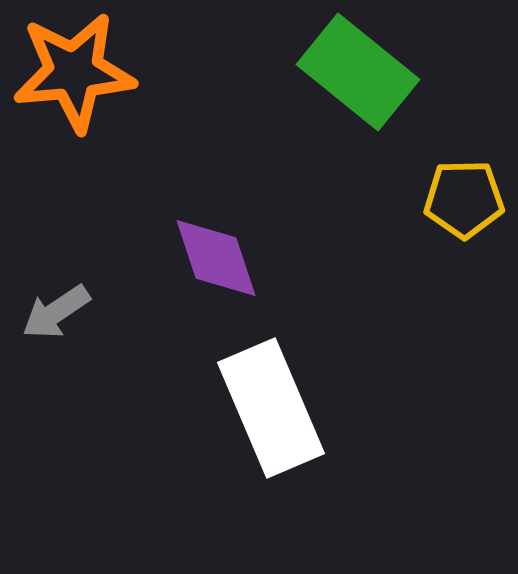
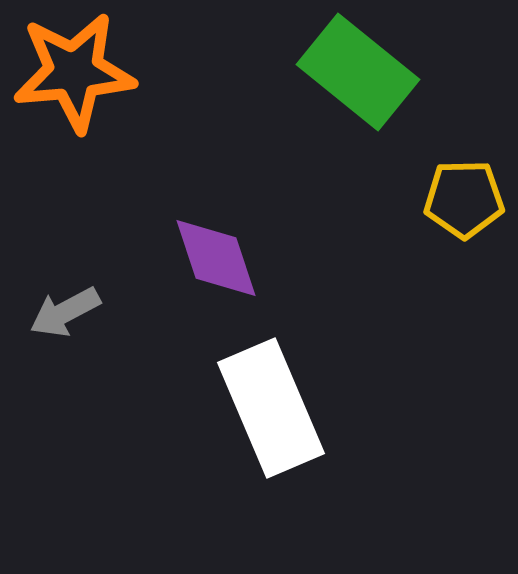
gray arrow: moved 9 px right; rotated 6 degrees clockwise
